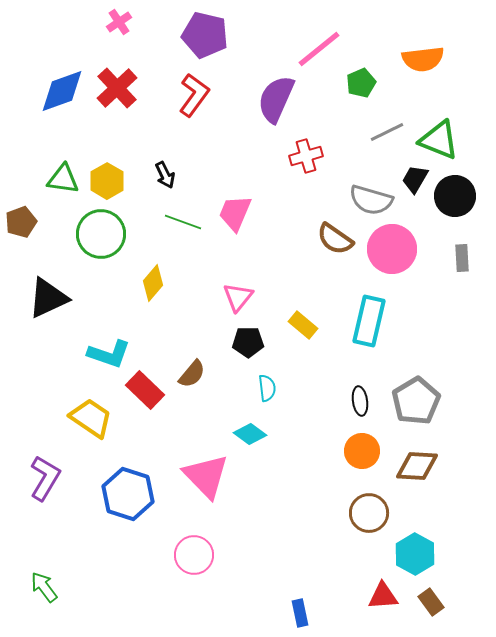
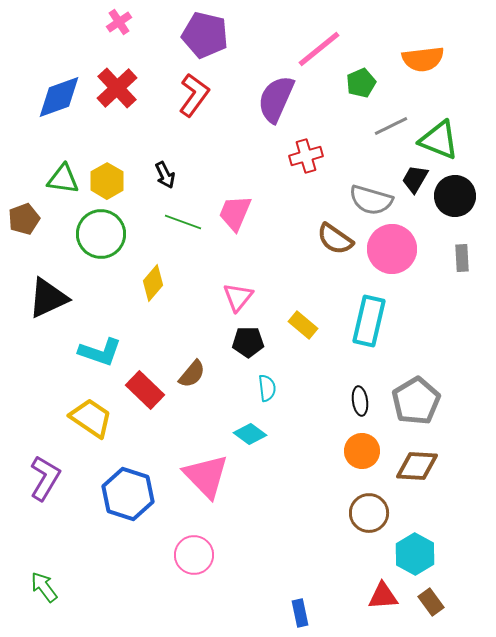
blue diamond at (62, 91): moved 3 px left, 6 px down
gray line at (387, 132): moved 4 px right, 6 px up
brown pentagon at (21, 222): moved 3 px right, 3 px up
cyan L-shape at (109, 354): moved 9 px left, 2 px up
